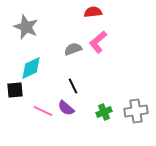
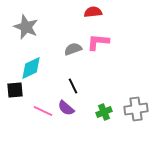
pink L-shape: rotated 45 degrees clockwise
gray cross: moved 2 px up
